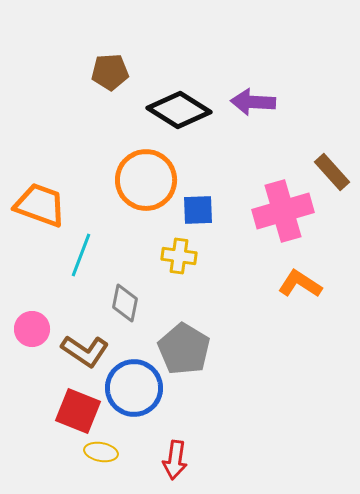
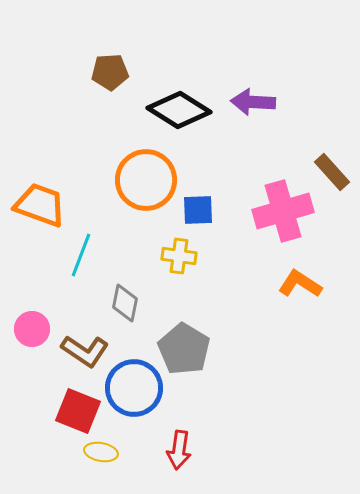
red arrow: moved 4 px right, 10 px up
